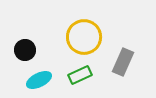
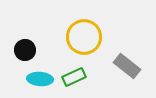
gray rectangle: moved 4 px right, 4 px down; rotated 76 degrees counterclockwise
green rectangle: moved 6 px left, 2 px down
cyan ellipse: moved 1 px right, 1 px up; rotated 30 degrees clockwise
